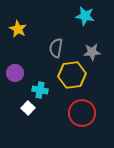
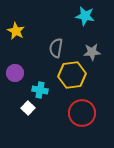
yellow star: moved 2 px left, 2 px down
